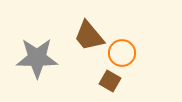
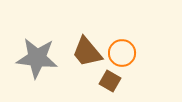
brown trapezoid: moved 2 px left, 16 px down
gray star: rotated 6 degrees clockwise
